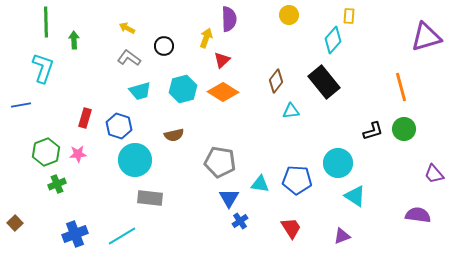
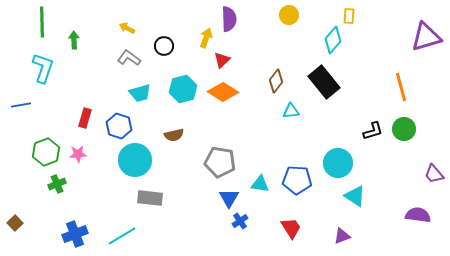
green line at (46, 22): moved 4 px left
cyan trapezoid at (140, 91): moved 2 px down
